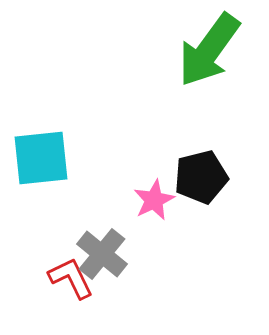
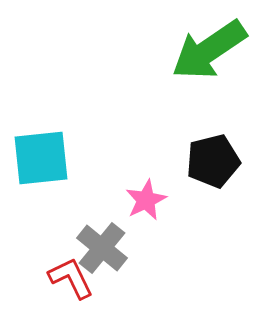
green arrow: rotated 20 degrees clockwise
black pentagon: moved 12 px right, 16 px up
pink star: moved 8 px left
gray cross: moved 6 px up
